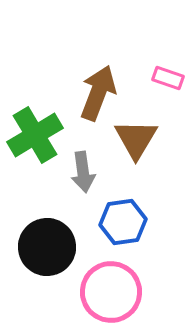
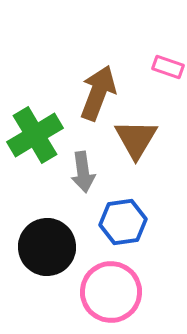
pink rectangle: moved 11 px up
